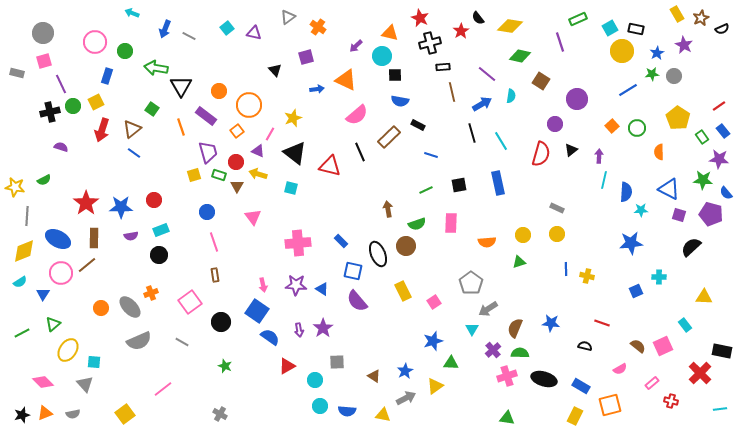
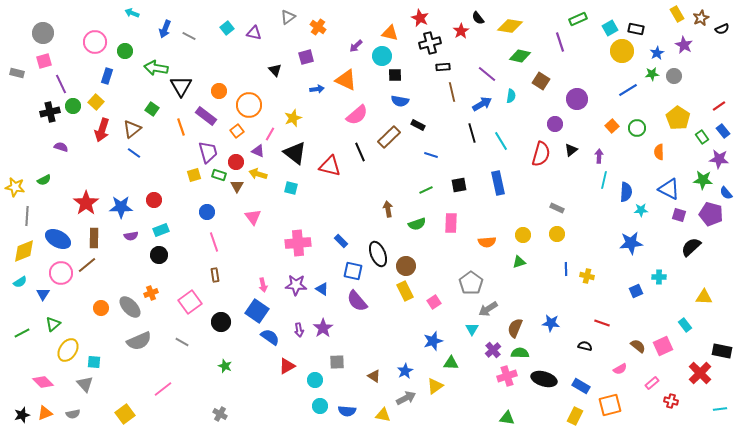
yellow square at (96, 102): rotated 21 degrees counterclockwise
brown circle at (406, 246): moved 20 px down
yellow rectangle at (403, 291): moved 2 px right
